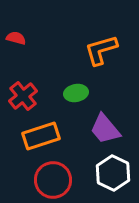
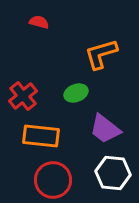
red semicircle: moved 23 px right, 16 px up
orange L-shape: moved 4 px down
green ellipse: rotated 10 degrees counterclockwise
purple trapezoid: rotated 12 degrees counterclockwise
orange rectangle: rotated 24 degrees clockwise
white hexagon: rotated 20 degrees counterclockwise
